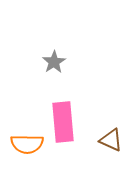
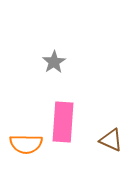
pink rectangle: rotated 9 degrees clockwise
orange semicircle: moved 1 px left
